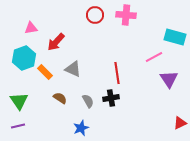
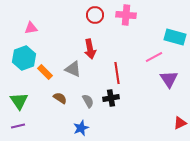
red arrow: moved 34 px right, 7 px down; rotated 54 degrees counterclockwise
